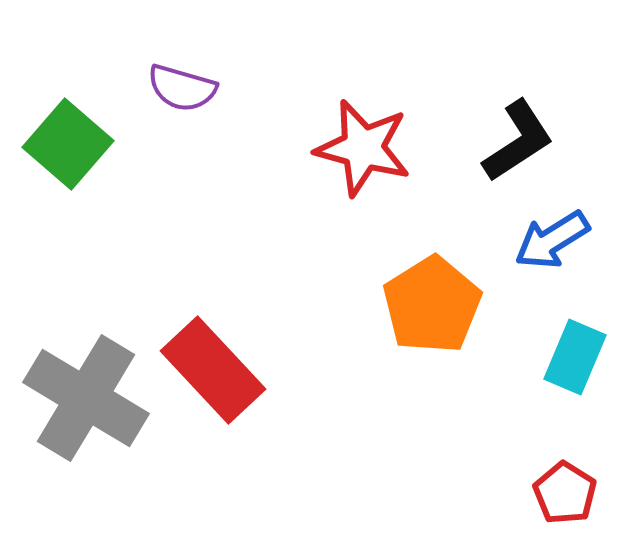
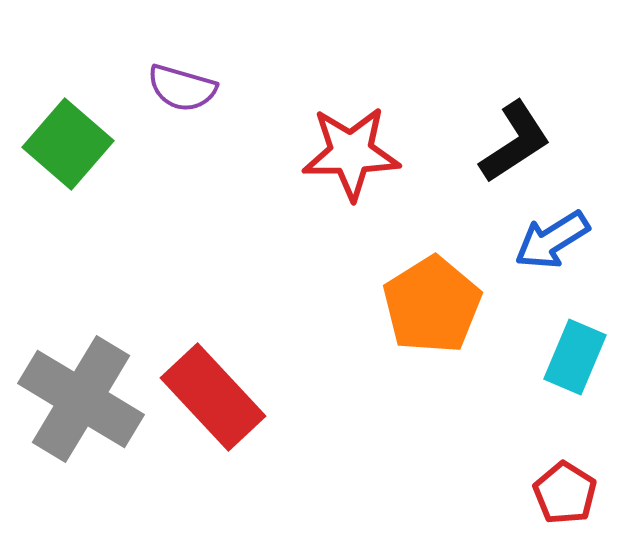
black L-shape: moved 3 px left, 1 px down
red star: moved 12 px left, 5 px down; rotated 16 degrees counterclockwise
red rectangle: moved 27 px down
gray cross: moved 5 px left, 1 px down
